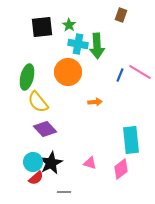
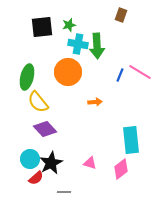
green star: rotated 24 degrees clockwise
cyan circle: moved 3 px left, 3 px up
